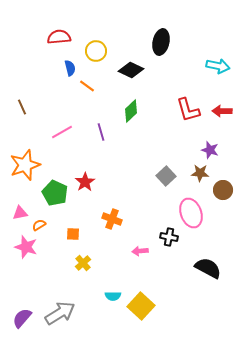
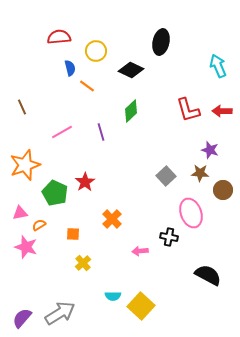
cyan arrow: rotated 125 degrees counterclockwise
orange cross: rotated 24 degrees clockwise
black semicircle: moved 7 px down
